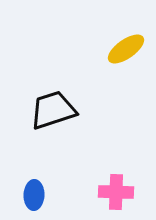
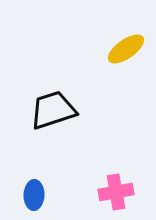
pink cross: rotated 12 degrees counterclockwise
